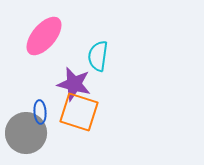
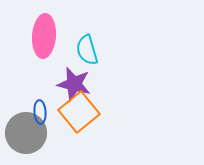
pink ellipse: rotated 36 degrees counterclockwise
cyan semicircle: moved 11 px left, 6 px up; rotated 24 degrees counterclockwise
orange square: rotated 33 degrees clockwise
